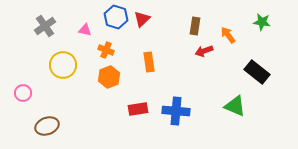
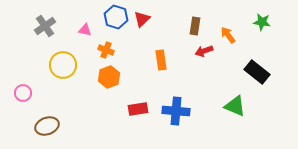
orange rectangle: moved 12 px right, 2 px up
